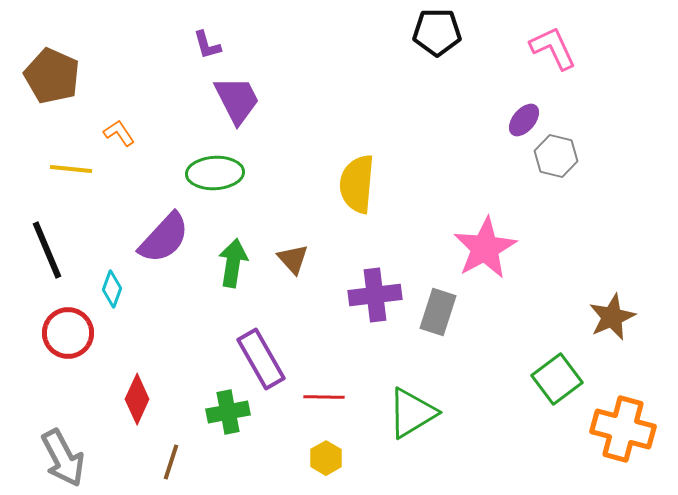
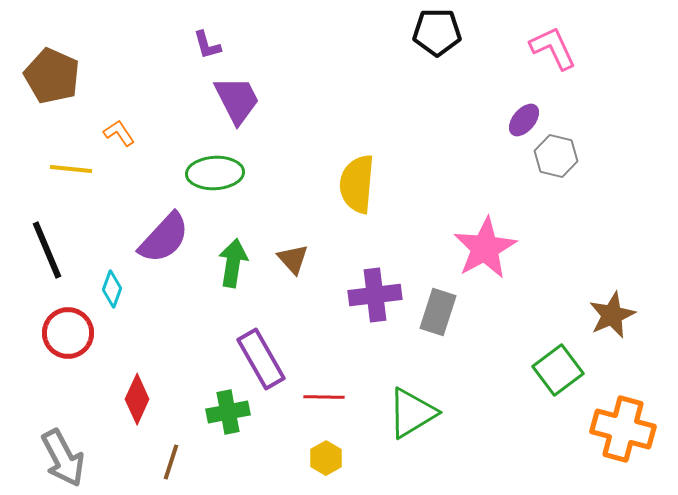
brown star: moved 2 px up
green square: moved 1 px right, 9 px up
